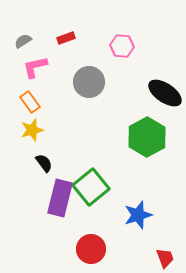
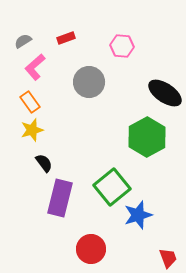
pink L-shape: rotated 28 degrees counterclockwise
green square: moved 21 px right
red trapezoid: moved 3 px right
